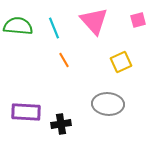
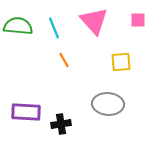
pink square: rotated 14 degrees clockwise
yellow square: rotated 20 degrees clockwise
